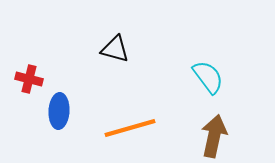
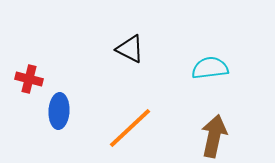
black triangle: moved 15 px right; rotated 12 degrees clockwise
cyan semicircle: moved 2 px right, 9 px up; rotated 60 degrees counterclockwise
orange line: rotated 27 degrees counterclockwise
